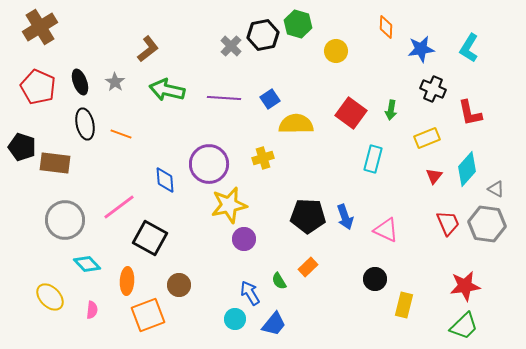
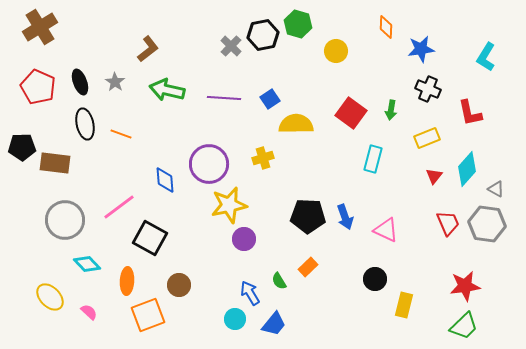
cyan L-shape at (469, 48): moved 17 px right, 9 px down
black cross at (433, 89): moved 5 px left
black pentagon at (22, 147): rotated 20 degrees counterclockwise
pink semicircle at (92, 310): moved 3 px left, 2 px down; rotated 54 degrees counterclockwise
